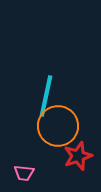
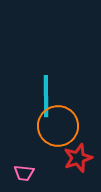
cyan line: rotated 12 degrees counterclockwise
red star: moved 2 px down
